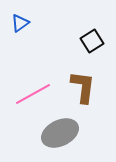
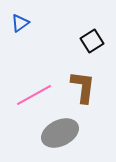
pink line: moved 1 px right, 1 px down
